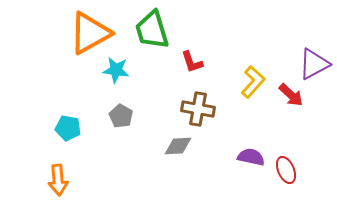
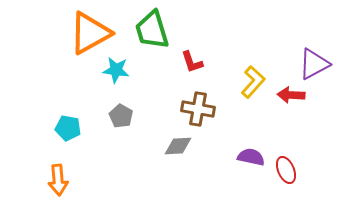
red arrow: rotated 140 degrees clockwise
